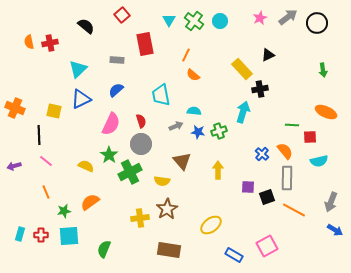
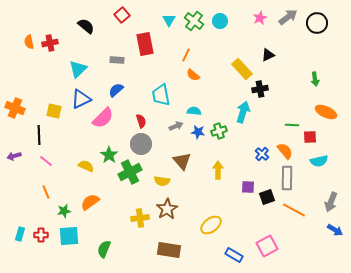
green arrow at (323, 70): moved 8 px left, 9 px down
pink semicircle at (111, 124): moved 8 px left, 6 px up; rotated 20 degrees clockwise
purple arrow at (14, 166): moved 10 px up
